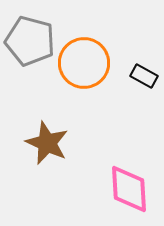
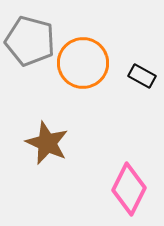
orange circle: moved 1 px left
black rectangle: moved 2 px left
pink diamond: rotated 30 degrees clockwise
